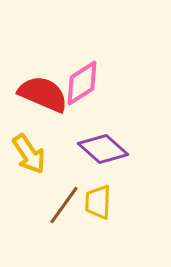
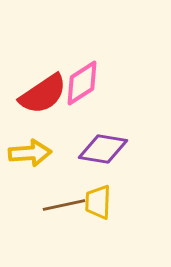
red semicircle: rotated 123 degrees clockwise
purple diamond: rotated 33 degrees counterclockwise
yellow arrow: moved 1 px right, 1 px up; rotated 60 degrees counterclockwise
brown line: rotated 42 degrees clockwise
